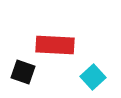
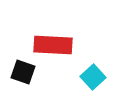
red rectangle: moved 2 px left
